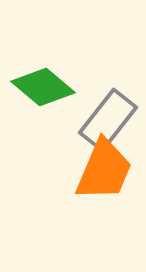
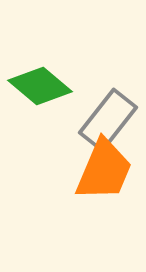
green diamond: moved 3 px left, 1 px up
